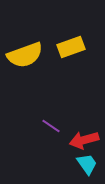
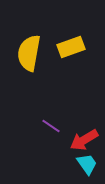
yellow semicircle: moved 4 px right, 2 px up; rotated 120 degrees clockwise
red arrow: rotated 16 degrees counterclockwise
